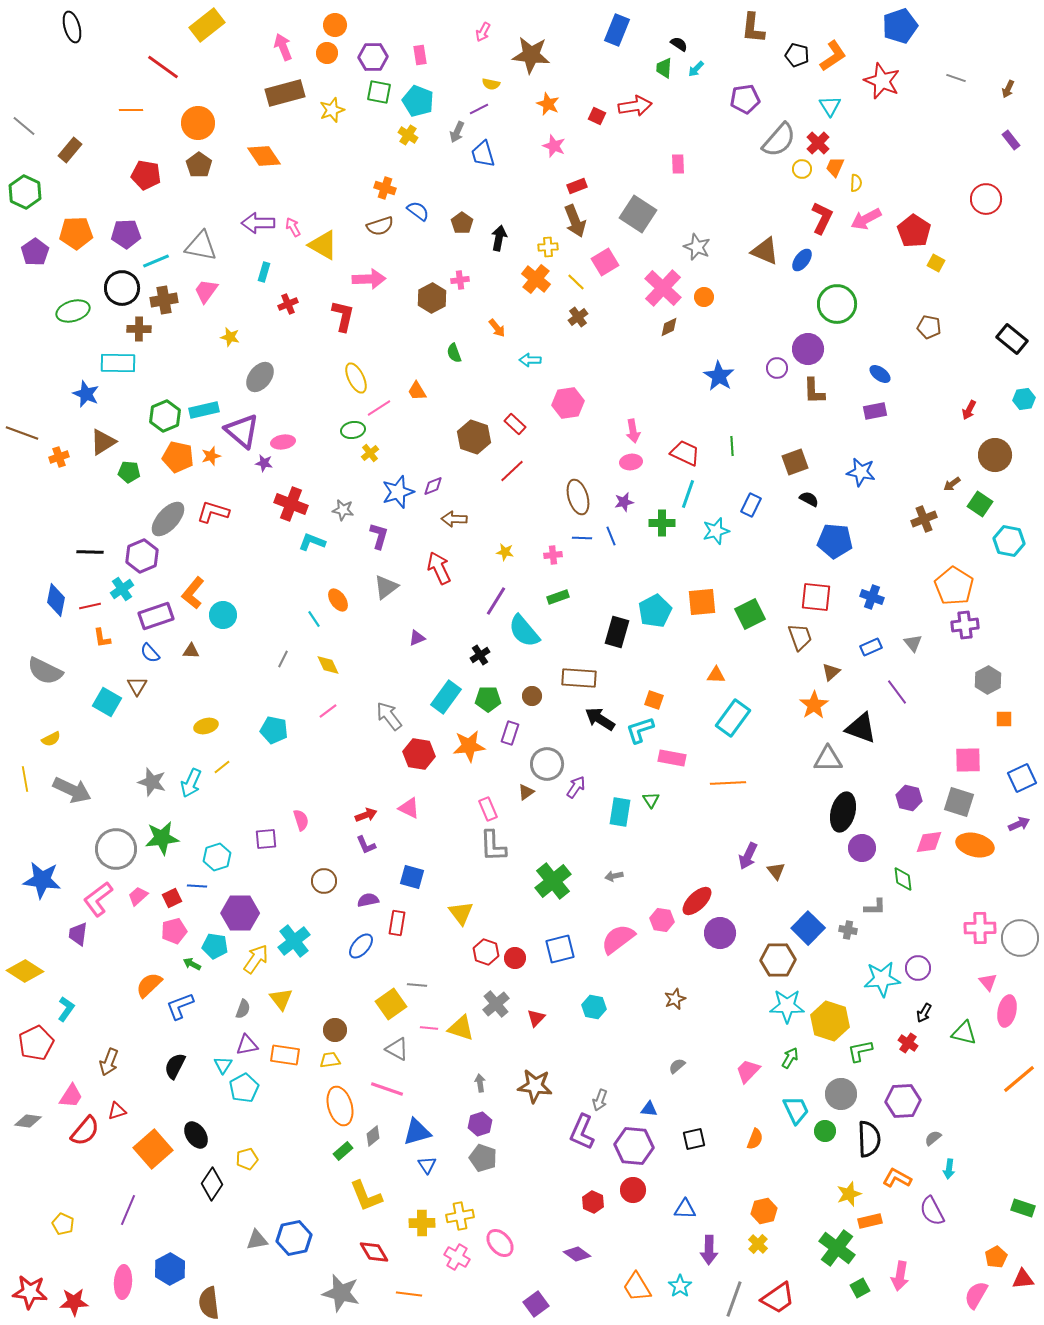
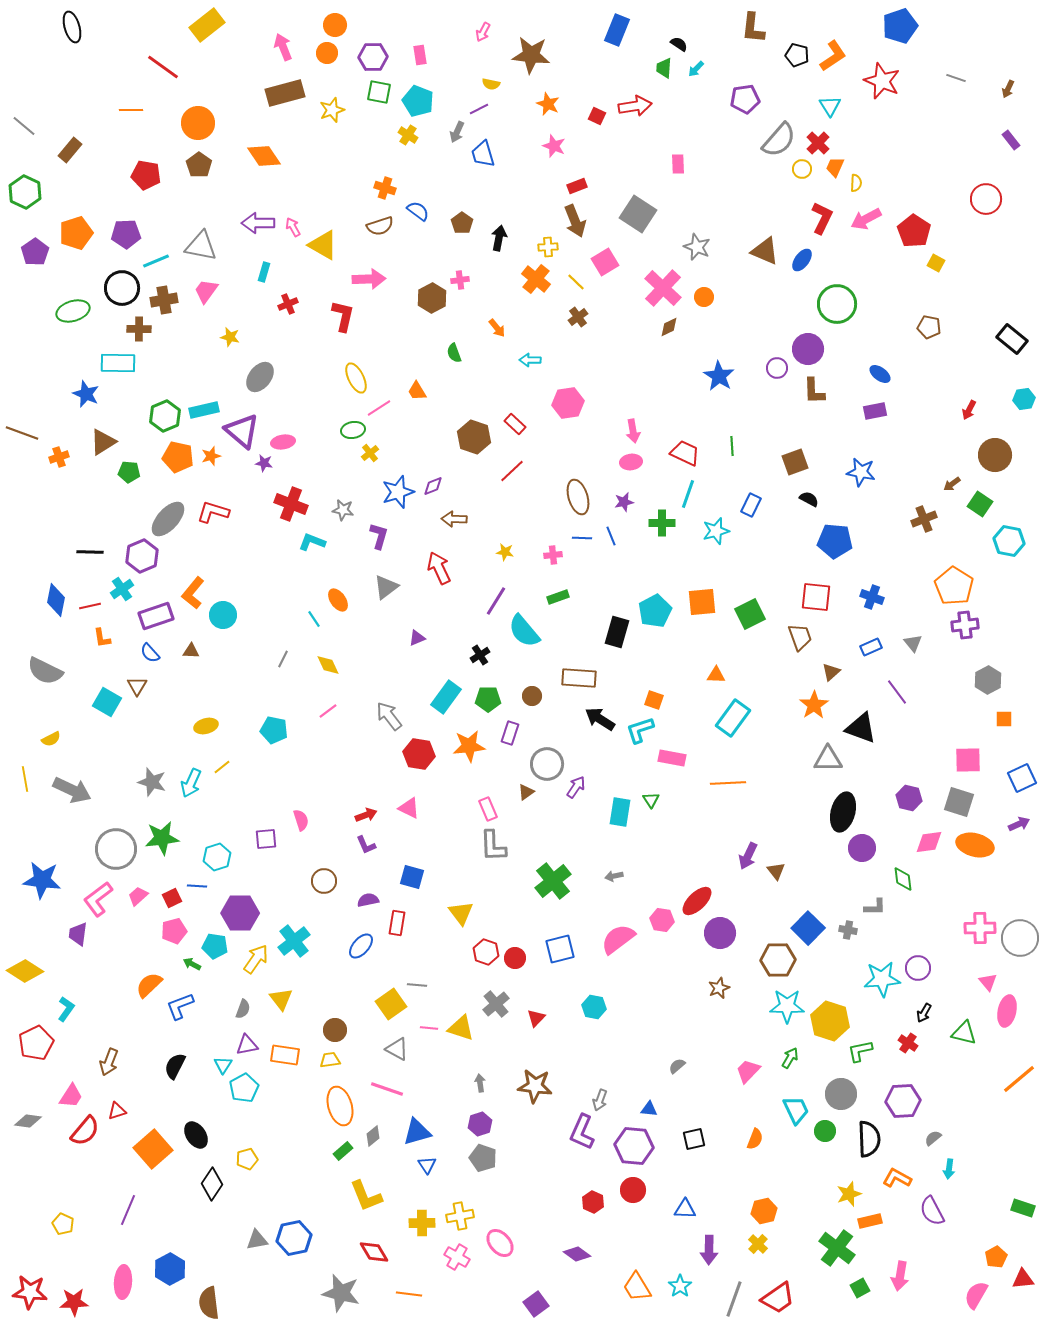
orange pentagon at (76, 233): rotated 16 degrees counterclockwise
brown star at (675, 999): moved 44 px right, 11 px up
